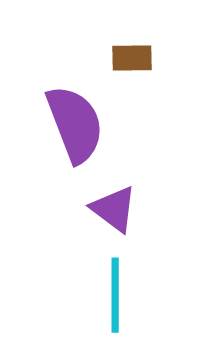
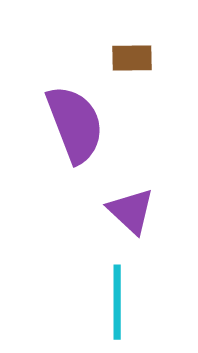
purple triangle: moved 17 px right, 2 px down; rotated 6 degrees clockwise
cyan line: moved 2 px right, 7 px down
